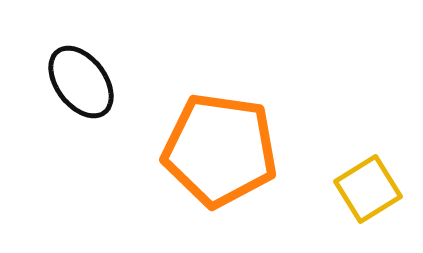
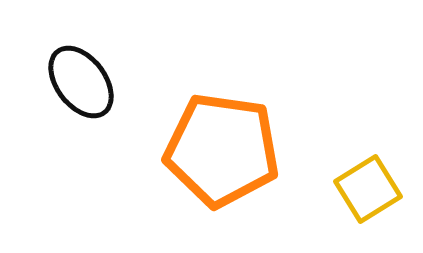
orange pentagon: moved 2 px right
